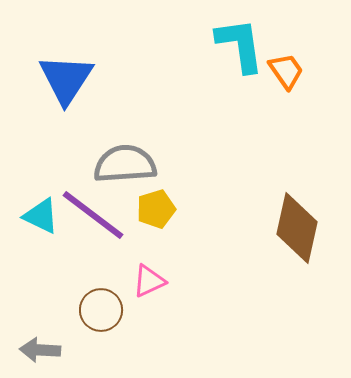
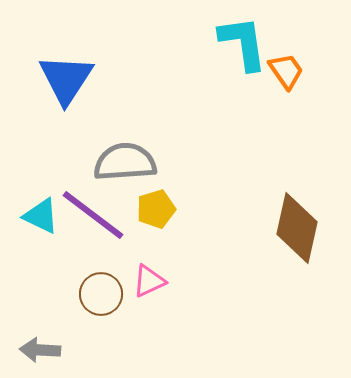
cyan L-shape: moved 3 px right, 2 px up
gray semicircle: moved 2 px up
brown circle: moved 16 px up
